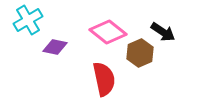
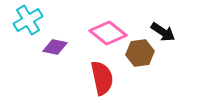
pink diamond: moved 1 px down
brown hexagon: rotated 16 degrees clockwise
red semicircle: moved 2 px left, 1 px up
